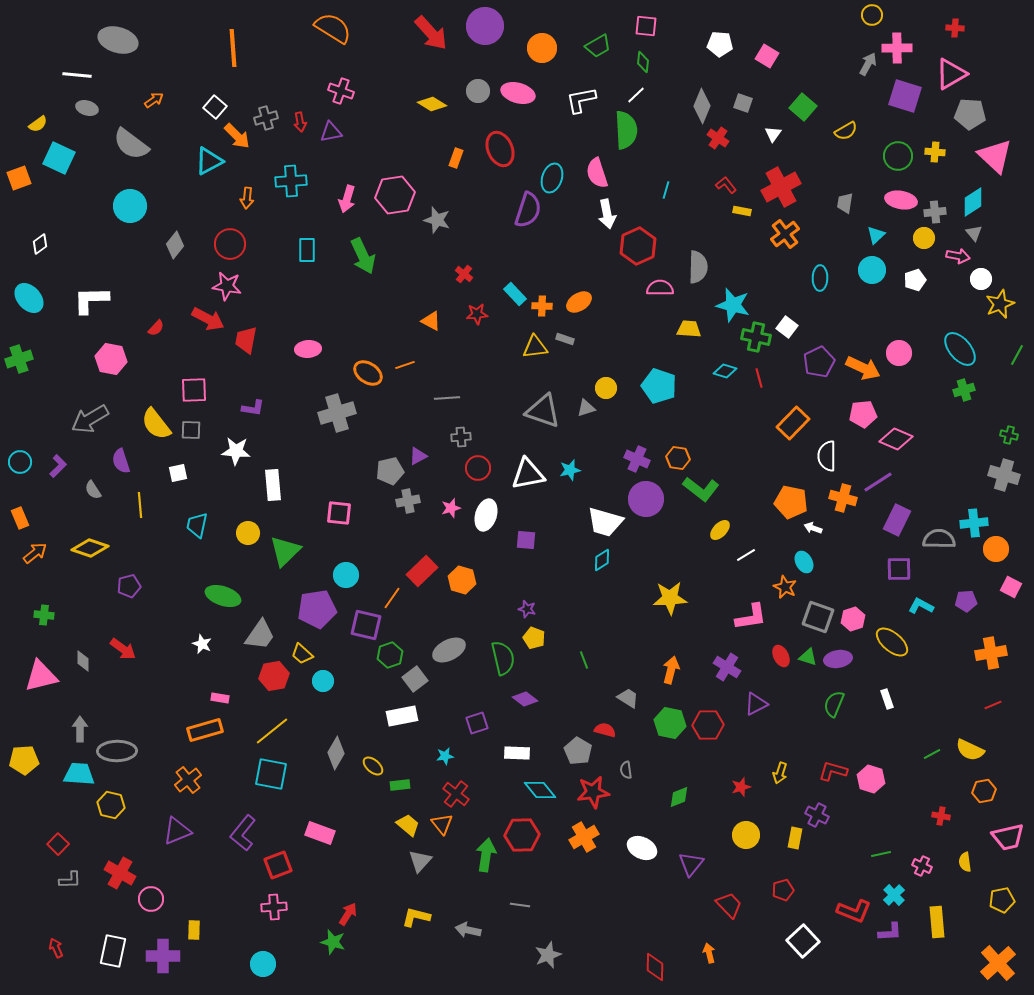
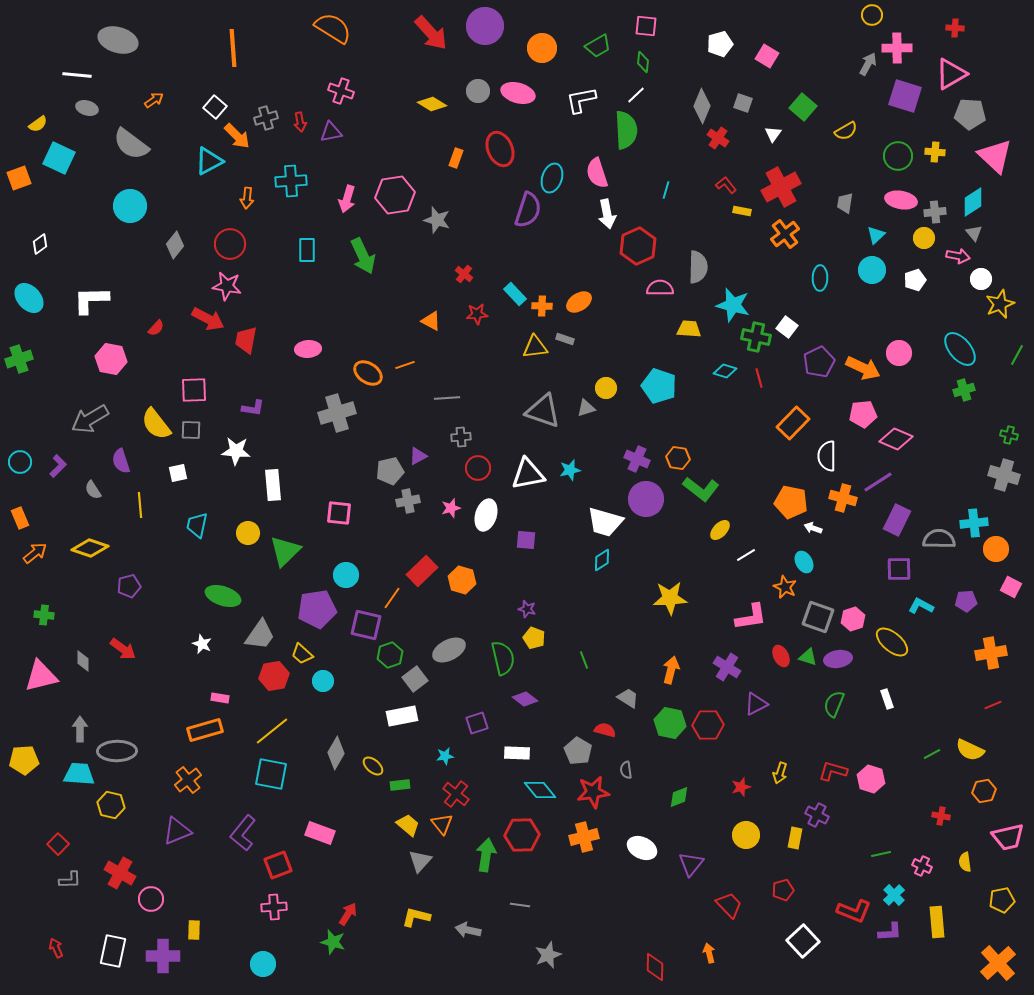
white pentagon at (720, 44): rotated 20 degrees counterclockwise
orange cross at (584, 837): rotated 16 degrees clockwise
